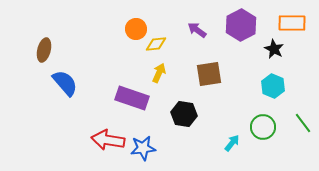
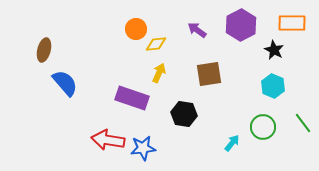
black star: moved 1 px down
